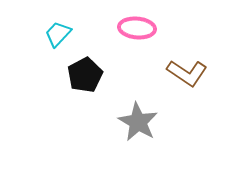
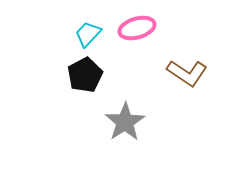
pink ellipse: rotated 21 degrees counterclockwise
cyan trapezoid: moved 30 px right
gray star: moved 13 px left; rotated 9 degrees clockwise
